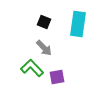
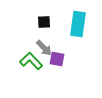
black square: rotated 24 degrees counterclockwise
green L-shape: moved 1 px left, 7 px up
purple square: moved 18 px up; rotated 21 degrees clockwise
